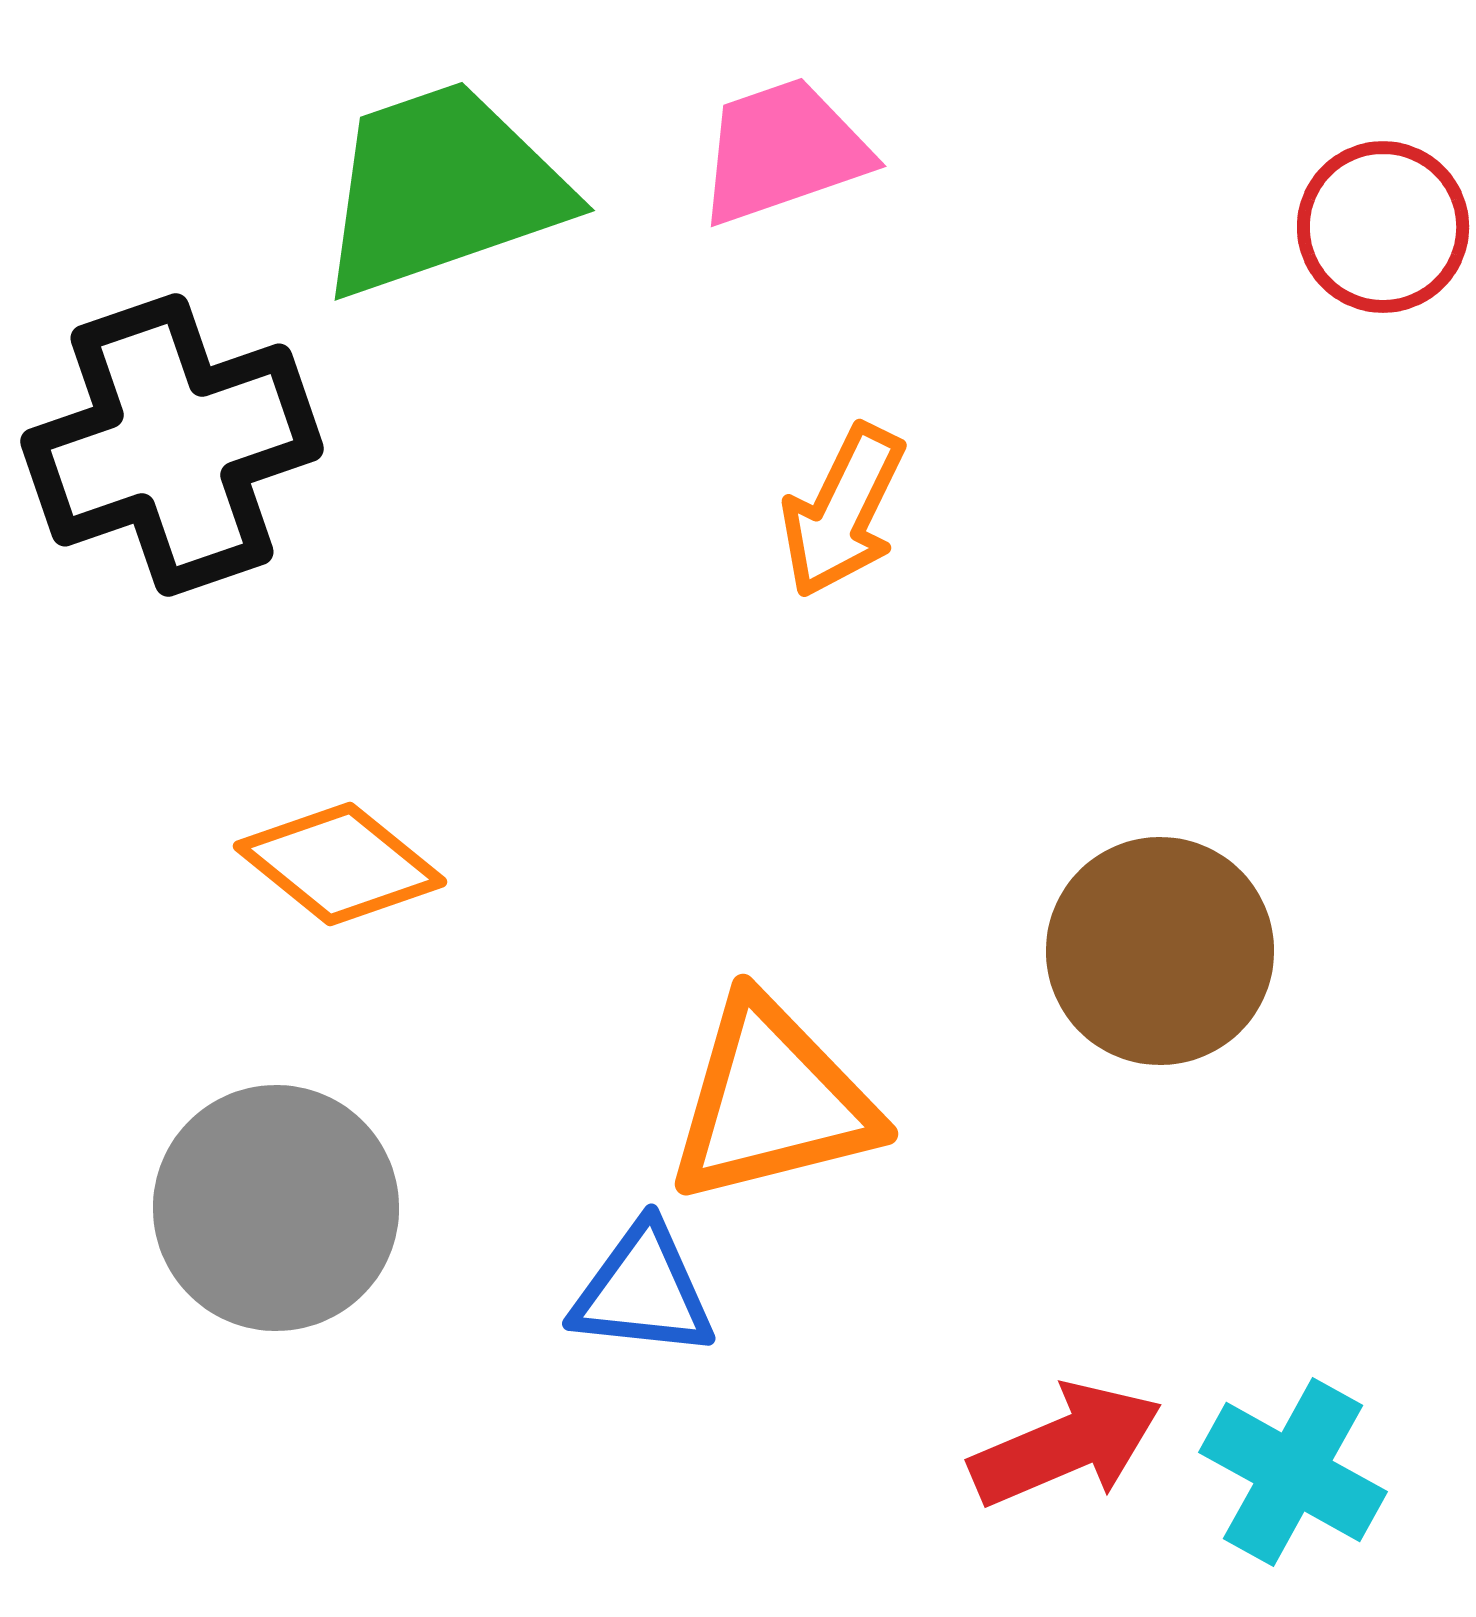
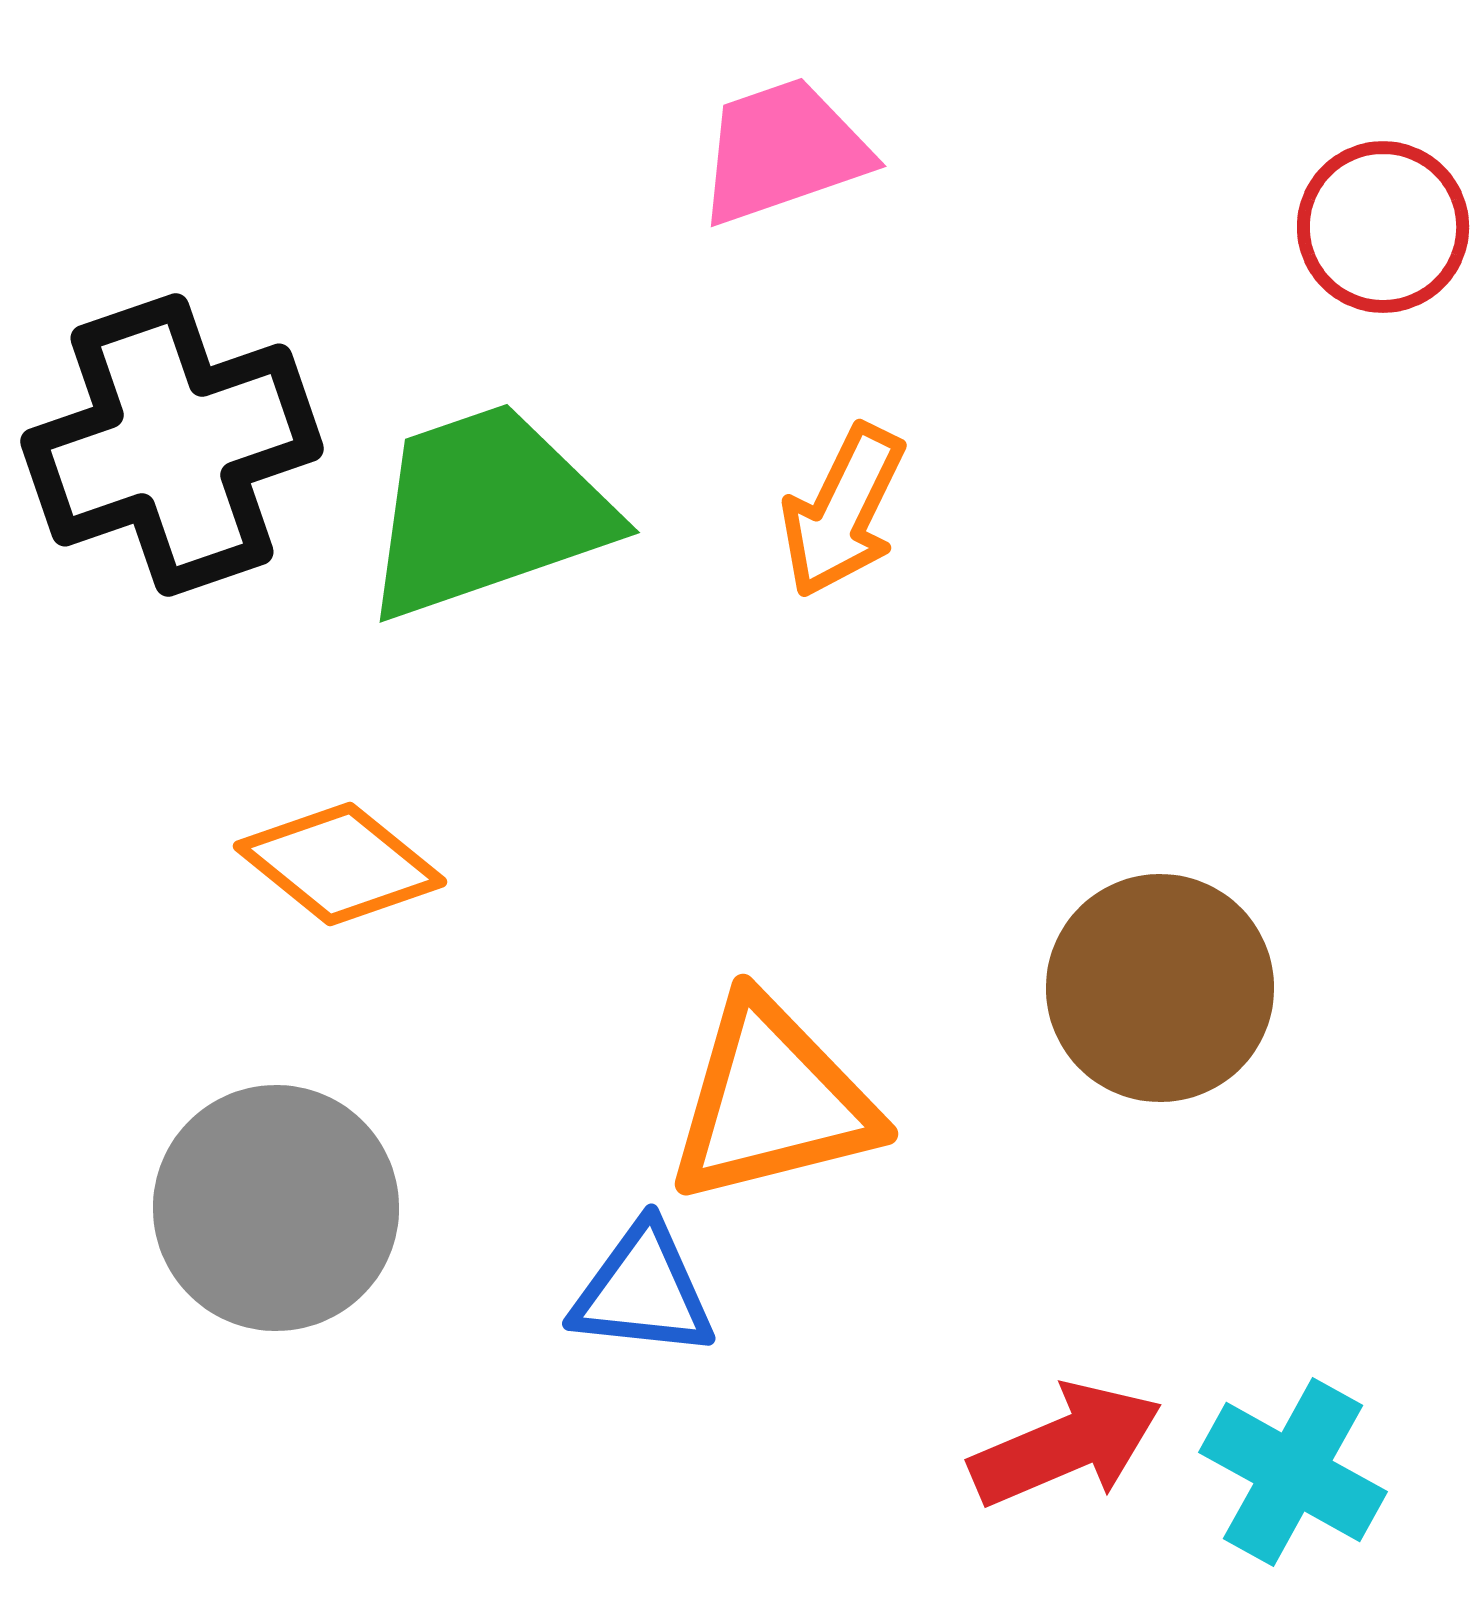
green trapezoid: moved 45 px right, 322 px down
brown circle: moved 37 px down
